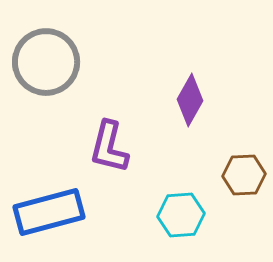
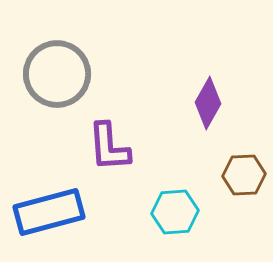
gray circle: moved 11 px right, 12 px down
purple diamond: moved 18 px right, 3 px down
purple L-shape: rotated 18 degrees counterclockwise
cyan hexagon: moved 6 px left, 3 px up
